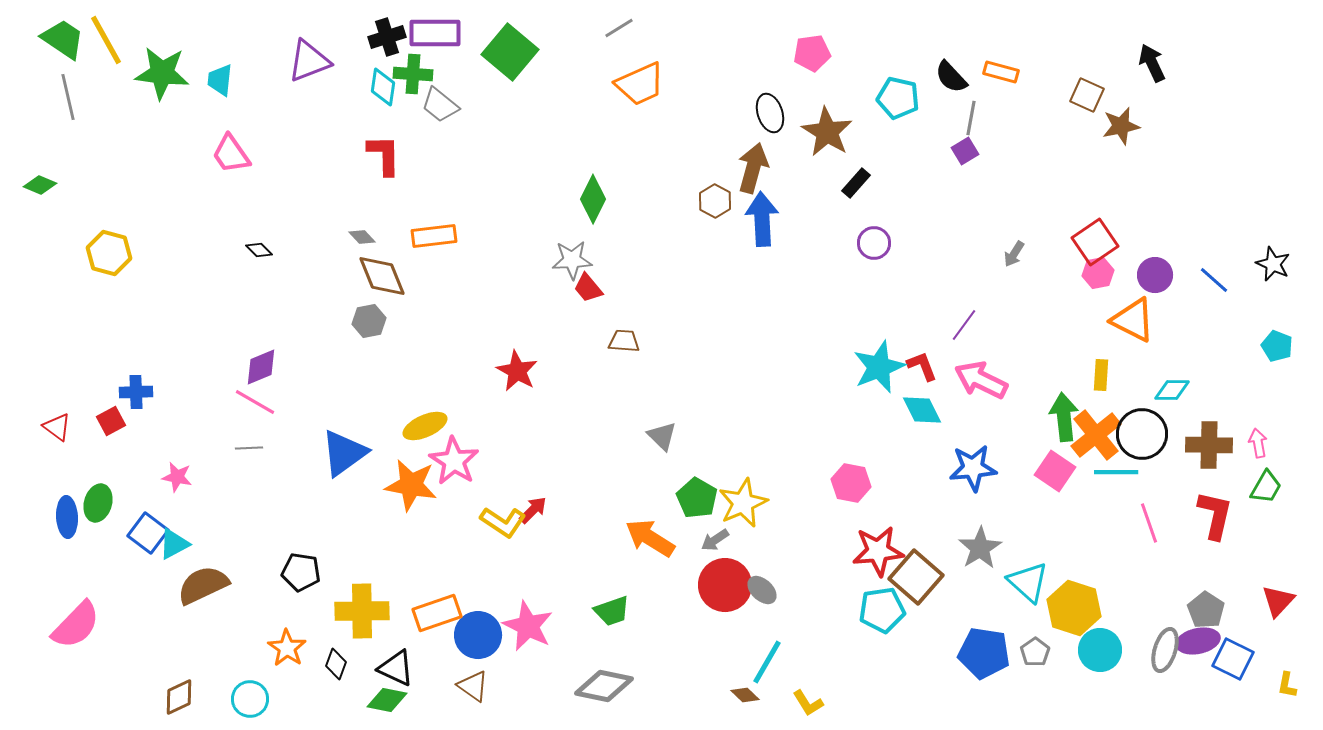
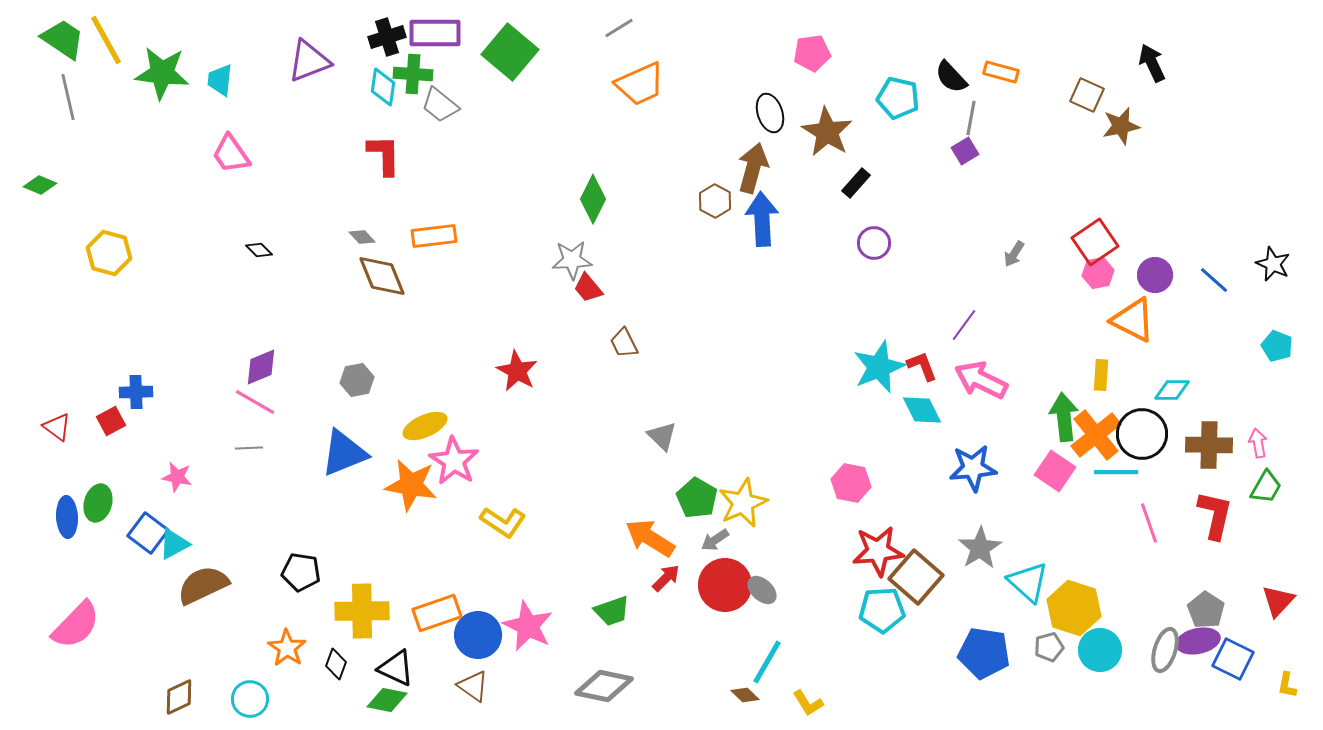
gray hexagon at (369, 321): moved 12 px left, 59 px down
brown trapezoid at (624, 341): moved 2 px down; rotated 120 degrees counterclockwise
blue triangle at (344, 453): rotated 14 degrees clockwise
red arrow at (533, 510): moved 133 px right, 68 px down
cyan pentagon at (882, 610): rotated 6 degrees clockwise
gray pentagon at (1035, 652): moved 14 px right, 5 px up; rotated 20 degrees clockwise
